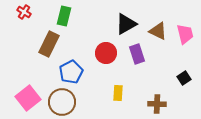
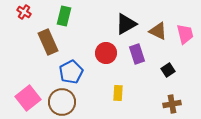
brown rectangle: moved 1 px left, 2 px up; rotated 50 degrees counterclockwise
black square: moved 16 px left, 8 px up
brown cross: moved 15 px right; rotated 12 degrees counterclockwise
